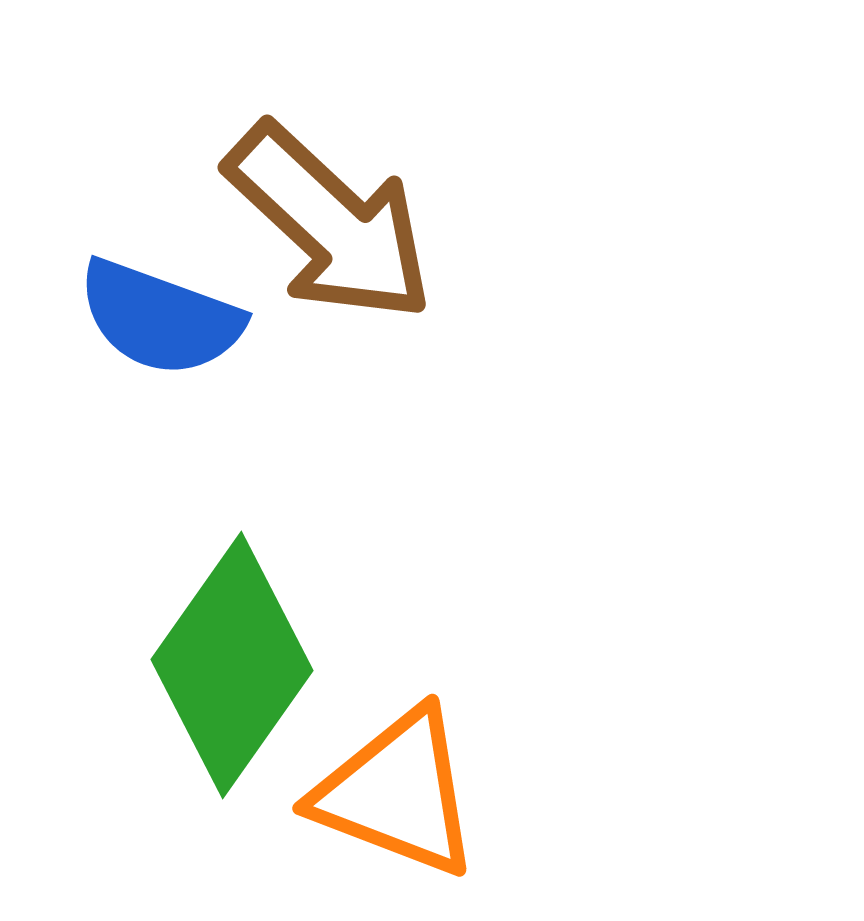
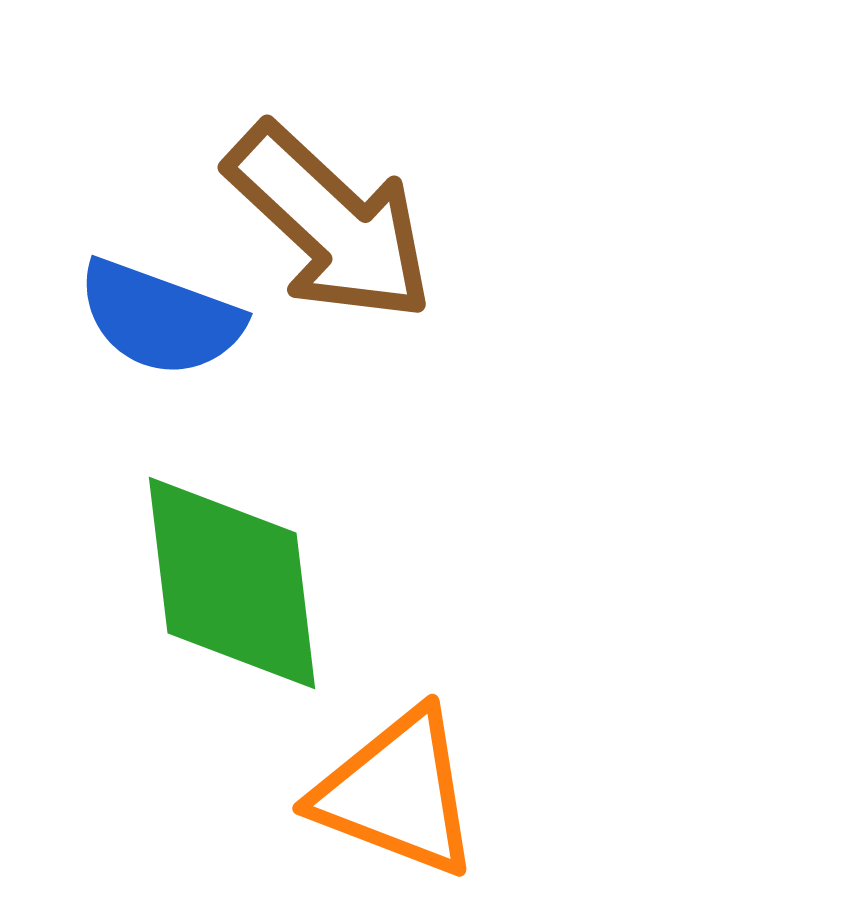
green diamond: moved 82 px up; rotated 42 degrees counterclockwise
